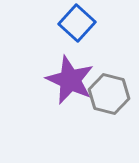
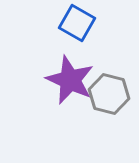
blue square: rotated 12 degrees counterclockwise
